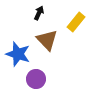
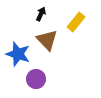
black arrow: moved 2 px right, 1 px down
